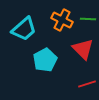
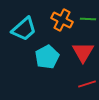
red triangle: moved 3 px down; rotated 15 degrees clockwise
cyan pentagon: moved 2 px right, 3 px up
